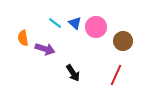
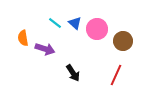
pink circle: moved 1 px right, 2 px down
